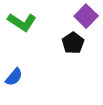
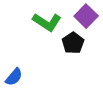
green L-shape: moved 25 px right
